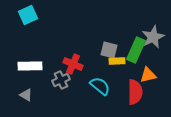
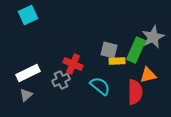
white rectangle: moved 2 px left, 7 px down; rotated 25 degrees counterclockwise
gray triangle: rotated 48 degrees clockwise
